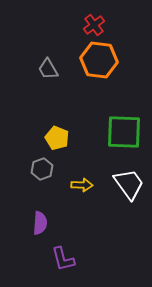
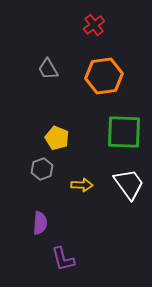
orange hexagon: moved 5 px right, 16 px down; rotated 15 degrees counterclockwise
